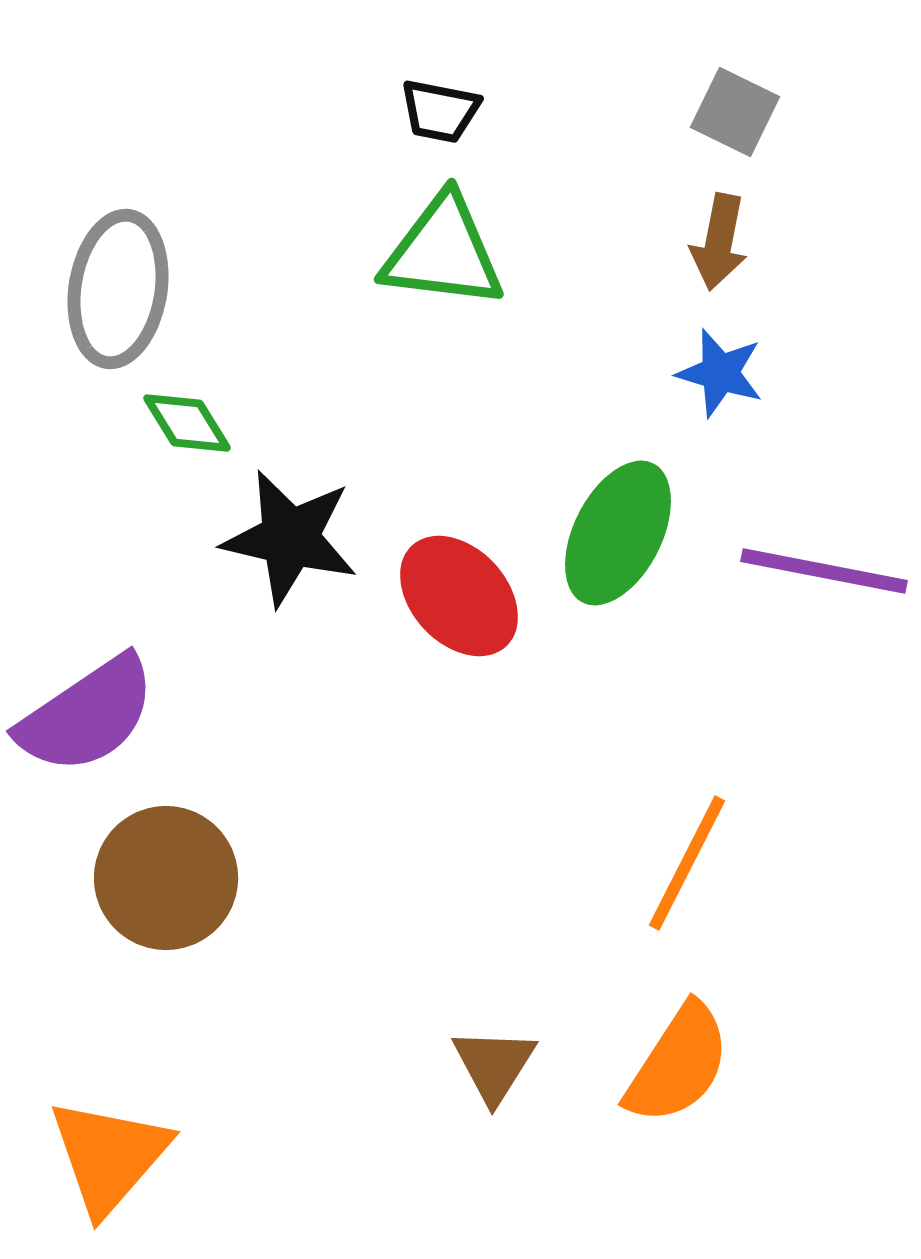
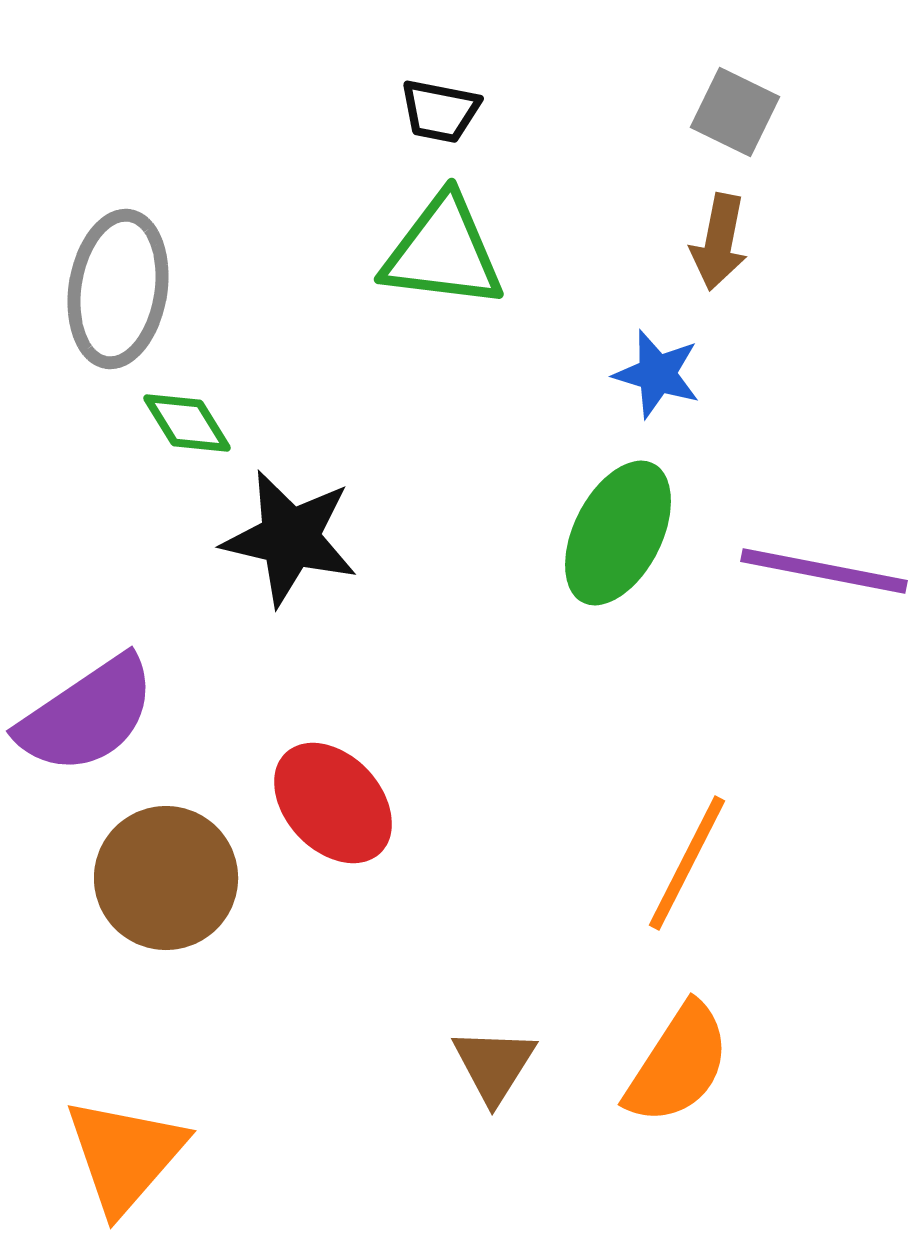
blue star: moved 63 px left, 1 px down
red ellipse: moved 126 px left, 207 px down
orange triangle: moved 16 px right, 1 px up
